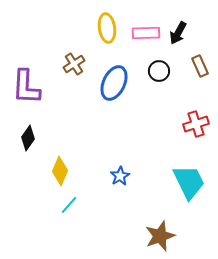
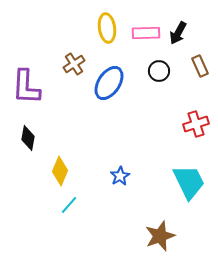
blue ellipse: moved 5 px left; rotated 8 degrees clockwise
black diamond: rotated 25 degrees counterclockwise
